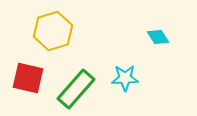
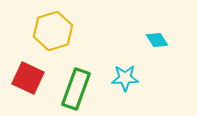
cyan diamond: moved 1 px left, 3 px down
red square: rotated 12 degrees clockwise
green rectangle: rotated 21 degrees counterclockwise
